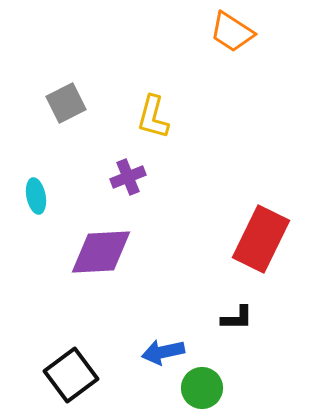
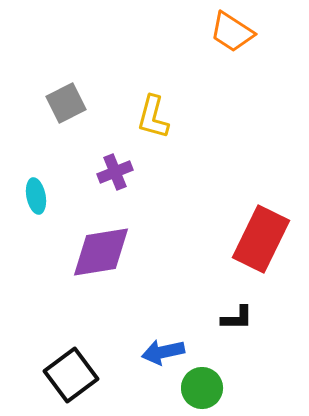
purple cross: moved 13 px left, 5 px up
purple diamond: rotated 6 degrees counterclockwise
